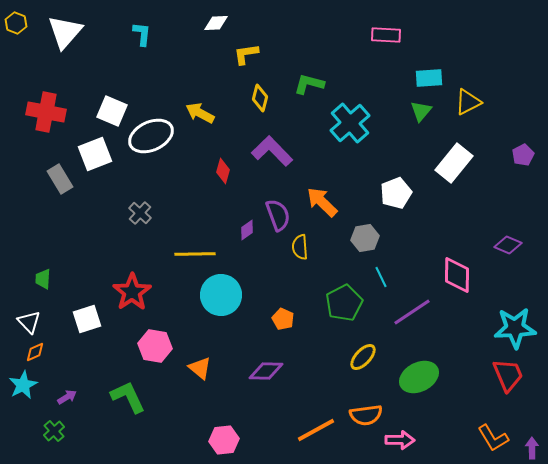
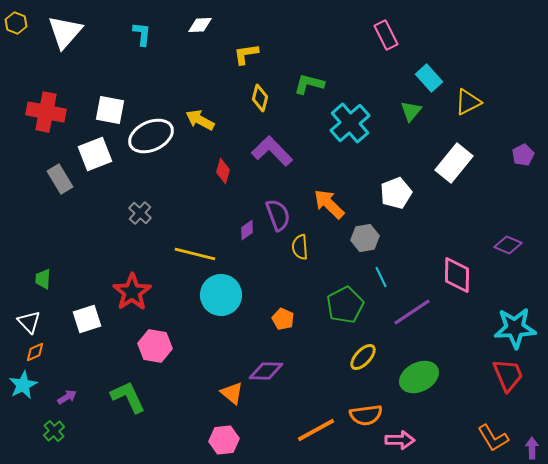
white diamond at (216, 23): moved 16 px left, 2 px down
pink rectangle at (386, 35): rotated 60 degrees clockwise
cyan rectangle at (429, 78): rotated 52 degrees clockwise
white square at (112, 111): moved 2 px left, 1 px up; rotated 12 degrees counterclockwise
green triangle at (421, 111): moved 10 px left
yellow arrow at (200, 113): moved 7 px down
orange arrow at (322, 202): moved 7 px right, 2 px down
yellow line at (195, 254): rotated 15 degrees clockwise
green pentagon at (344, 303): moved 1 px right, 2 px down
orange triangle at (200, 368): moved 32 px right, 25 px down
